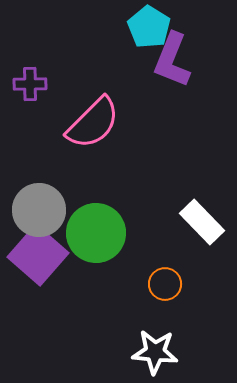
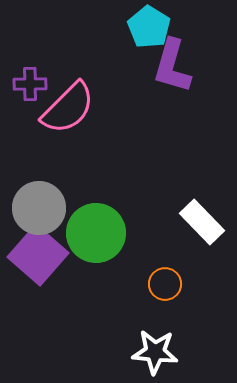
purple L-shape: moved 6 px down; rotated 6 degrees counterclockwise
pink semicircle: moved 25 px left, 15 px up
gray circle: moved 2 px up
